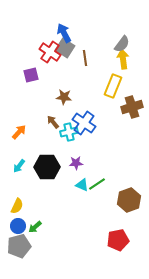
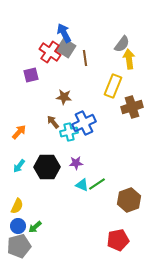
gray square: moved 1 px right
yellow arrow: moved 6 px right
blue cross: rotated 30 degrees clockwise
